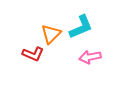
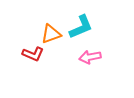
orange triangle: rotated 25 degrees clockwise
